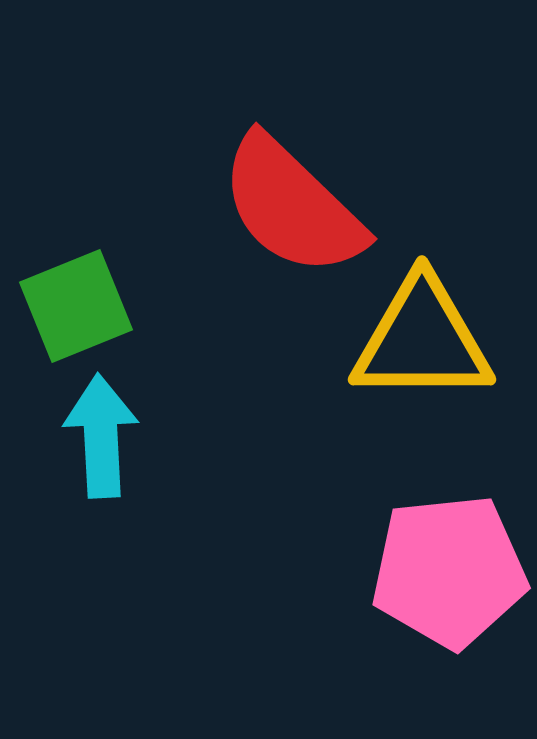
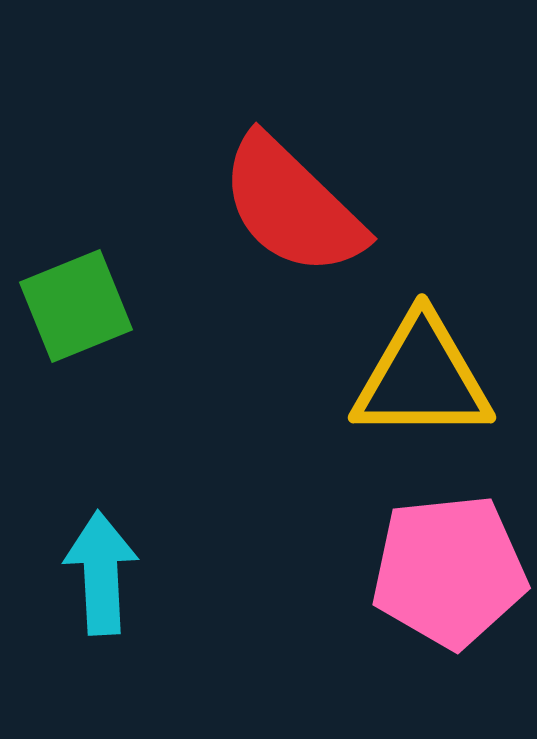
yellow triangle: moved 38 px down
cyan arrow: moved 137 px down
